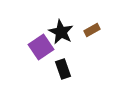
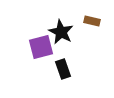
brown rectangle: moved 9 px up; rotated 42 degrees clockwise
purple square: rotated 20 degrees clockwise
